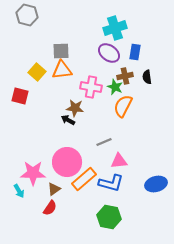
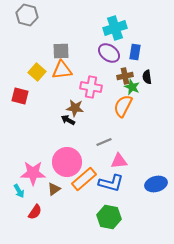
green star: moved 17 px right
red semicircle: moved 15 px left, 4 px down
